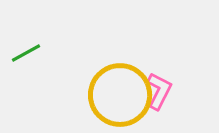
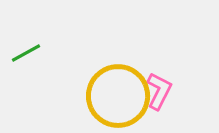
yellow circle: moved 2 px left, 1 px down
